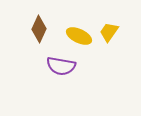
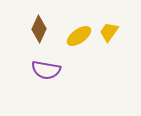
yellow ellipse: rotated 60 degrees counterclockwise
purple semicircle: moved 15 px left, 4 px down
